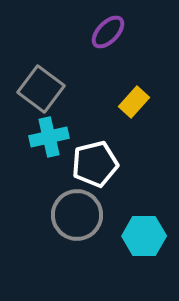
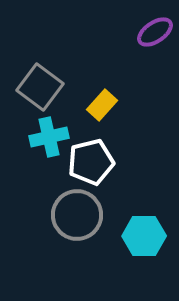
purple ellipse: moved 47 px right; rotated 12 degrees clockwise
gray square: moved 1 px left, 2 px up
yellow rectangle: moved 32 px left, 3 px down
white pentagon: moved 4 px left, 2 px up
